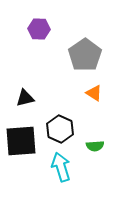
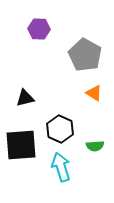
gray pentagon: rotated 8 degrees counterclockwise
black square: moved 4 px down
